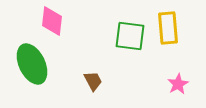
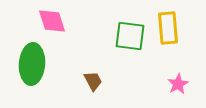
pink diamond: rotated 24 degrees counterclockwise
green ellipse: rotated 30 degrees clockwise
